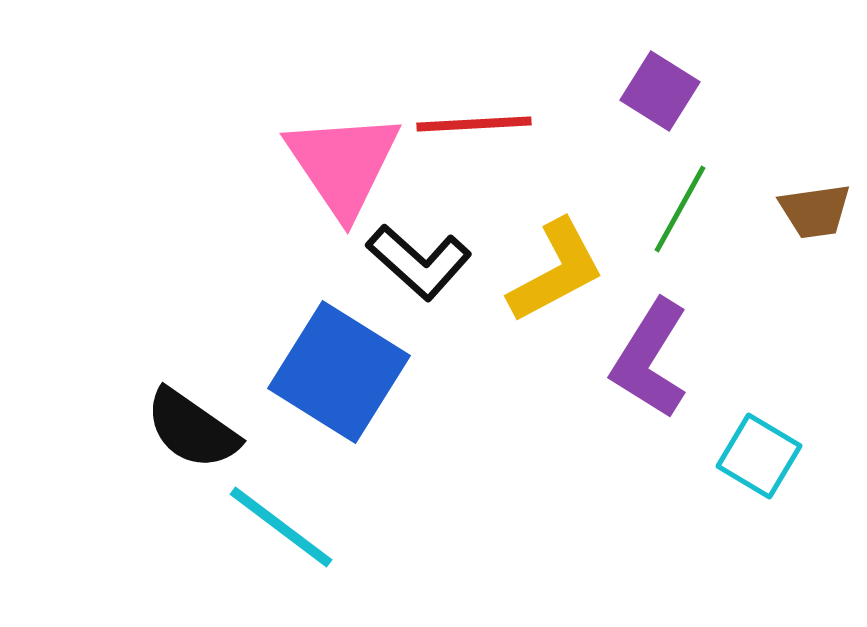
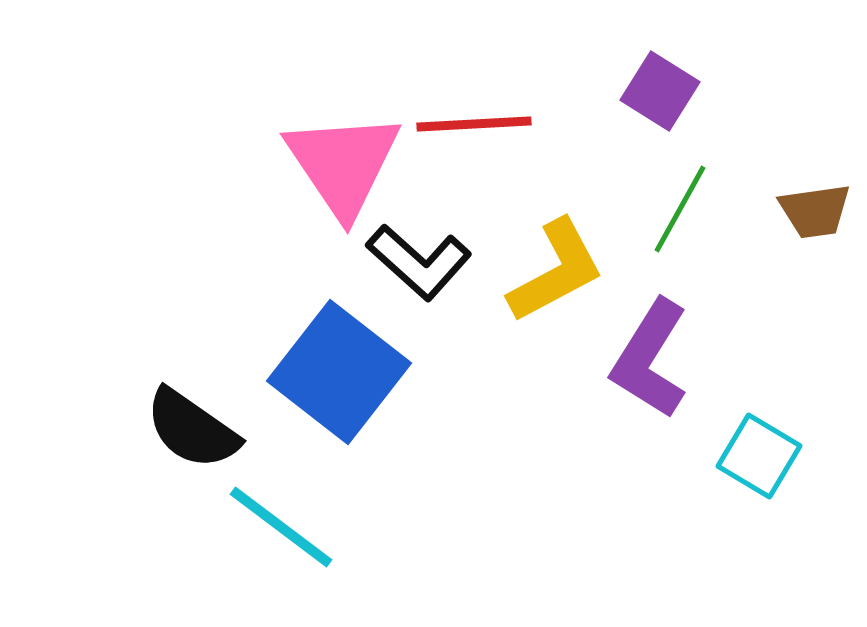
blue square: rotated 6 degrees clockwise
